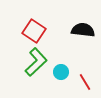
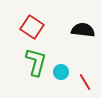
red square: moved 2 px left, 4 px up
green L-shape: rotated 32 degrees counterclockwise
